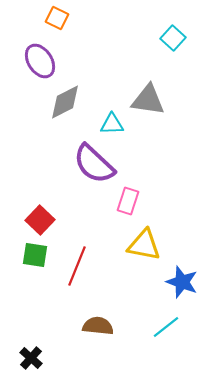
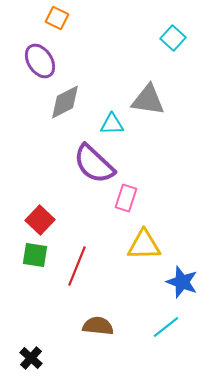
pink rectangle: moved 2 px left, 3 px up
yellow triangle: rotated 12 degrees counterclockwise
